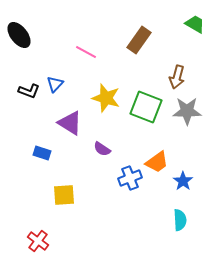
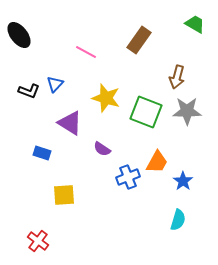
green square: moved 5 px down
orange trapezoid: rotated 25 degrees counterclockwise
blue cross: moved 2 px left, 1 px up
cyan semicircle: moved 2 px left; rotated 20 degrees clockwise
